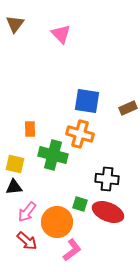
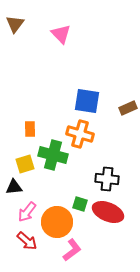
yellow square: moved 10 px right; rotated 30 degrees counterclockwise
